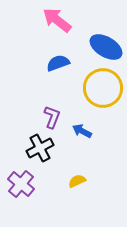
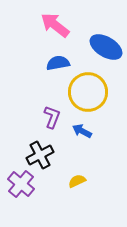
pink arrow: moved 2 px left, 5 px down
blue semicircle: rotated 10 degrees clockwise
yellow circle: moved 15 px left, 4 px down
black cross: moved 7 px down
